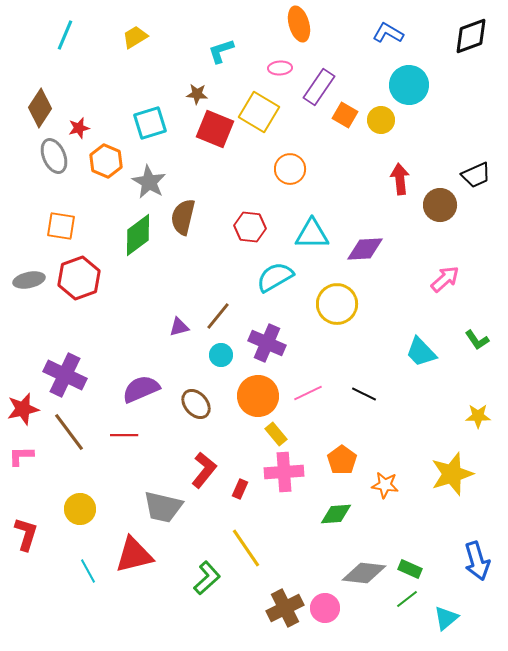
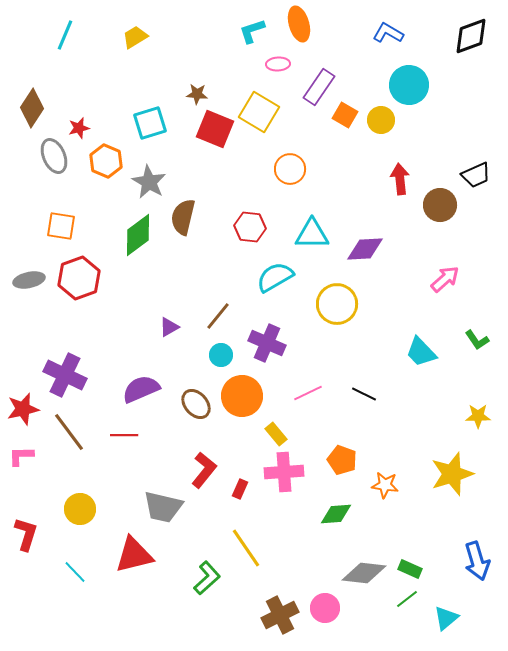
cyan L-shape at (221, 51): moved 31 px right, 20 px up
pink ellipse at (280, 68): moved 2 px left, 4 px up
brown diamond at (40, 108): moved 8 px left
purple triangle at (179, 327): moved 10 px left; rotated 15 degrees counterclockwise
orange circle at (258, 396): moved 16 px left
orange pentagon at (342, 460): rotated 16 degrees counterclockwise
cyan line at (88, 571): moved 13 px left, 1 px down; rotated 15 degrees counterclockwise
brown cross at (285, 608): moved 5 px left, 7 px down
